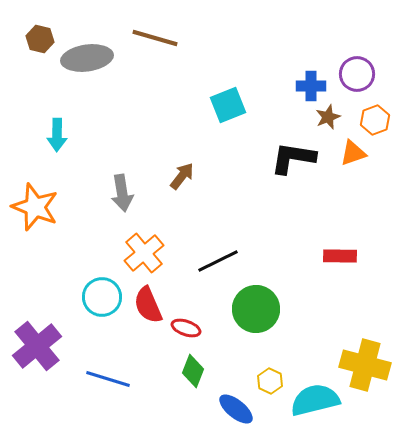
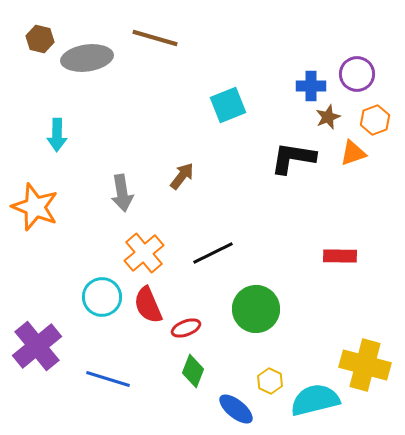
black line: moved 5 px left, 8 px up
red ellipse: rotated 40 degrees counterclockwise
